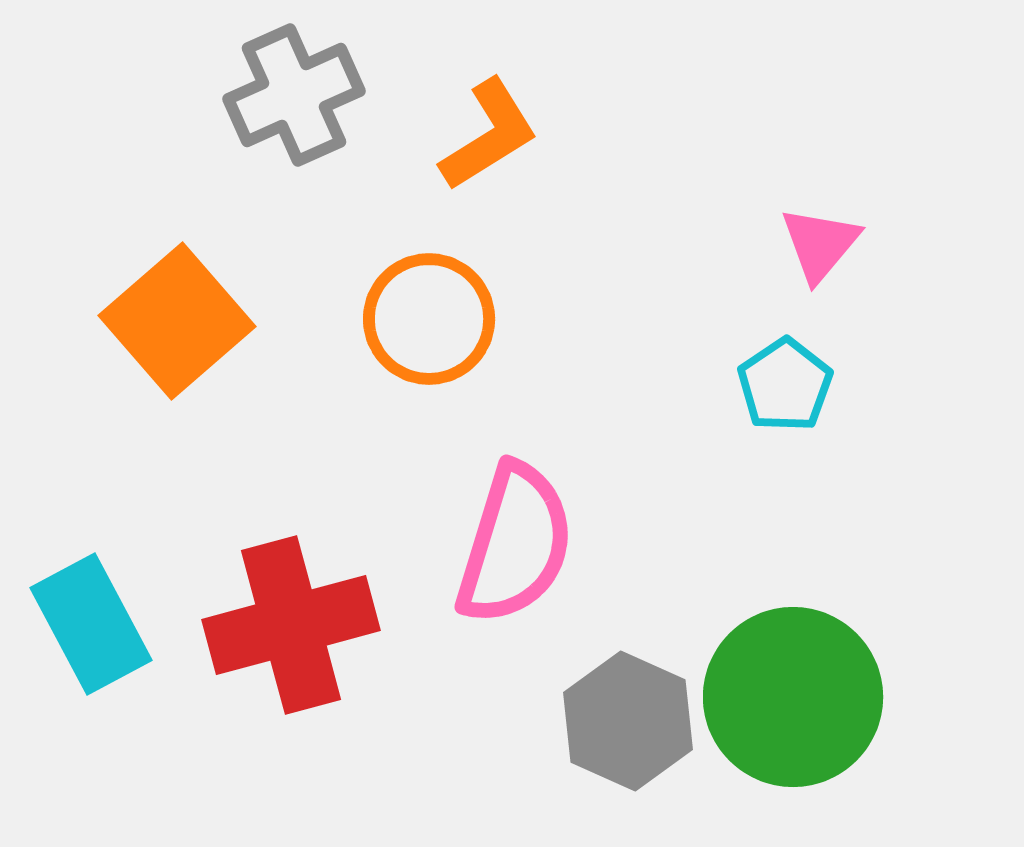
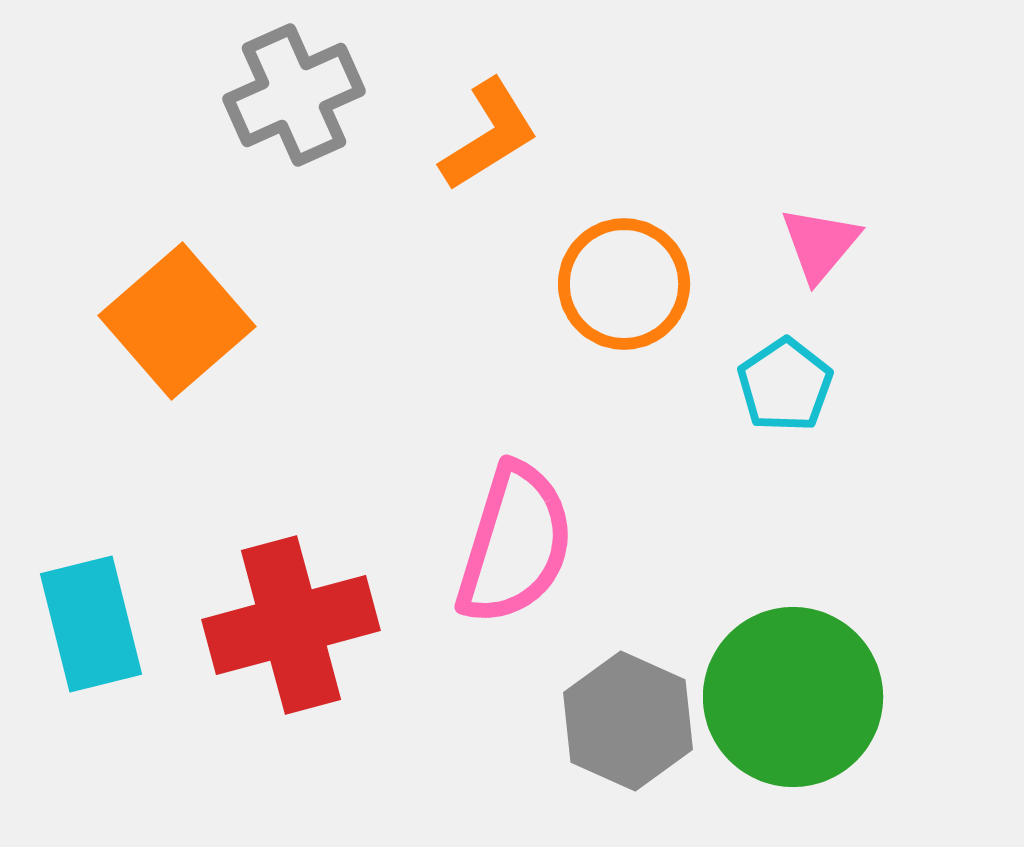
orange circle: moved 195 px right, 35 px up
cyan rectangle: rotated 14 degrees clockwise
